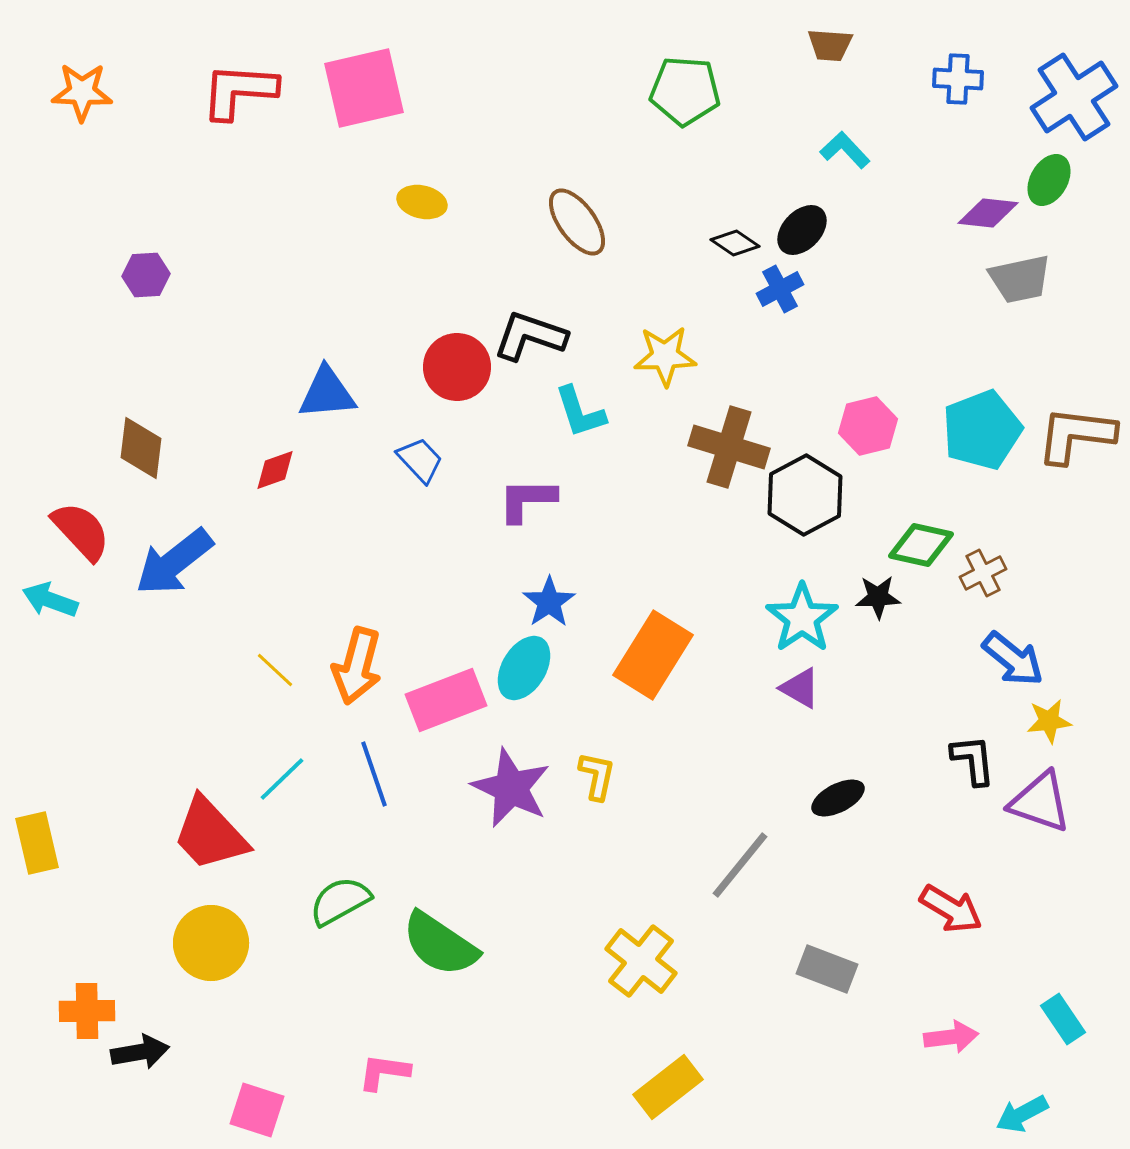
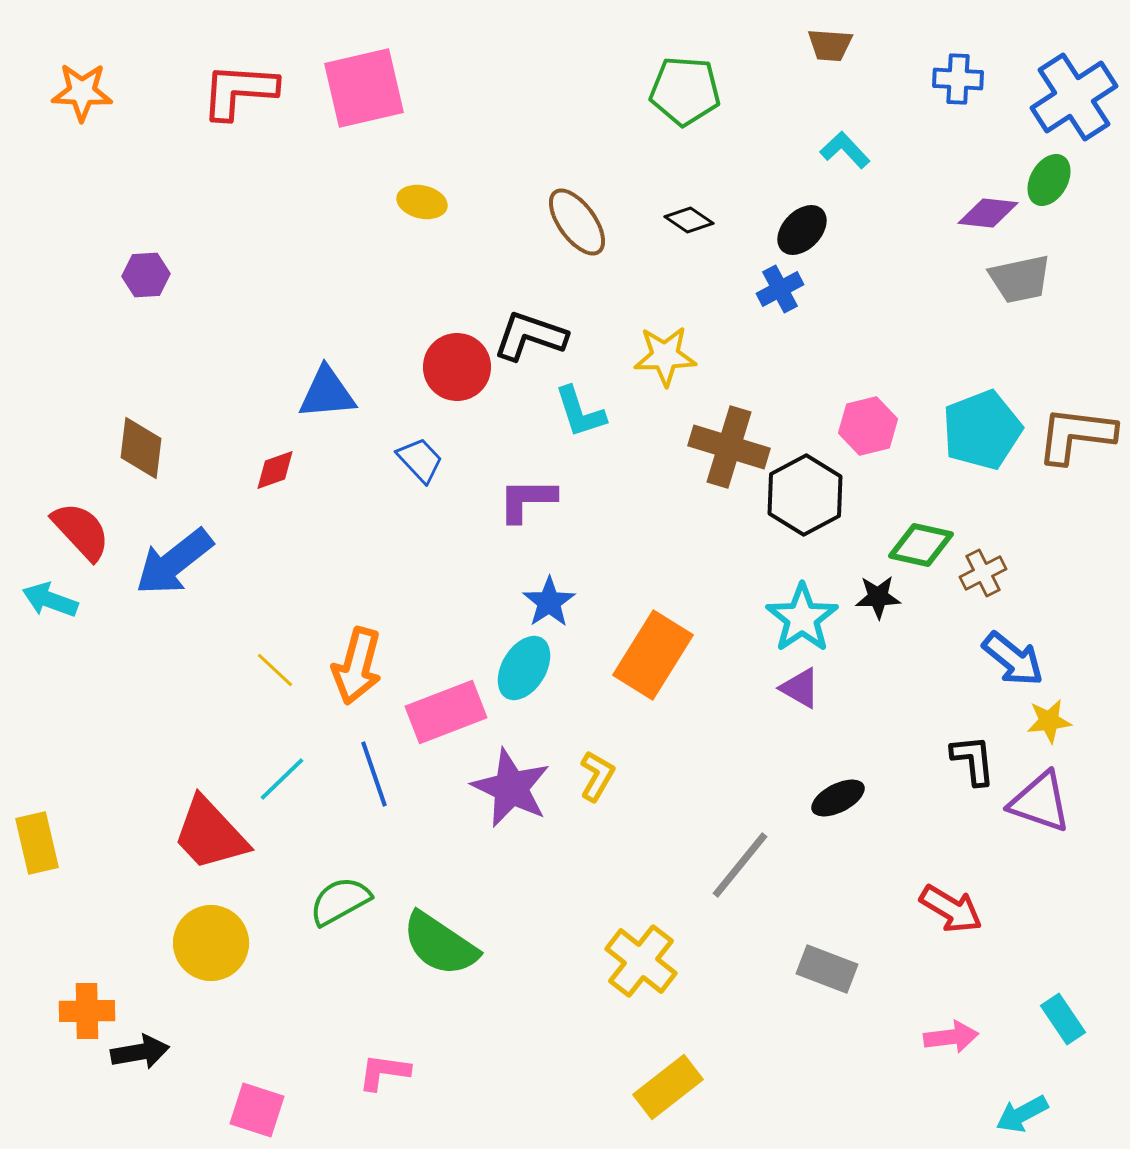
black diamond at (735, 243): moved 46 px left, 23 px up
pink rectangle at (446, 700): moved 12 px down
yellow L-shape at (597, 776): rotated 18 degrees clockwise
